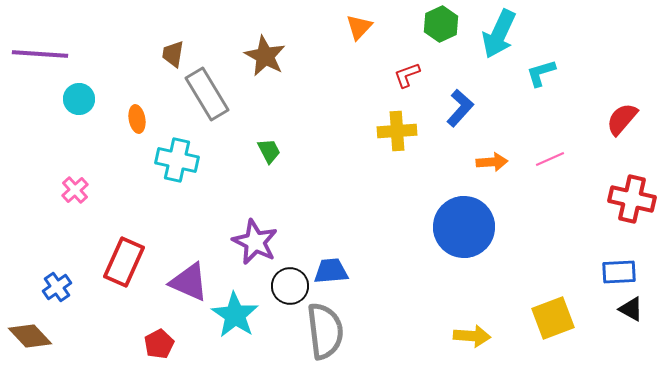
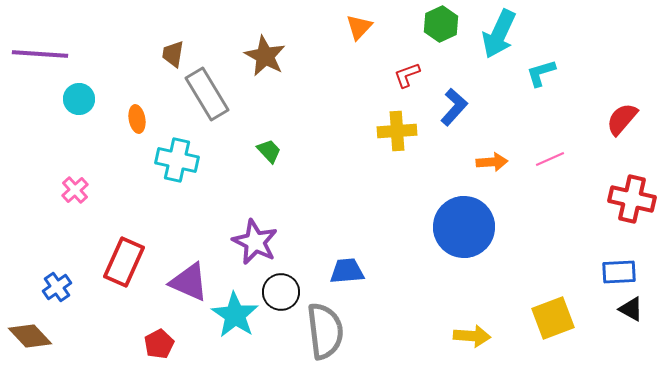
blue L-shape: moved 6 px left, 1 px up
green trapezoid: rotated 16 degrees counterclockwise
blue trapezoid: moved 16 px right
black circle: moved 9 px left, 6 px down
